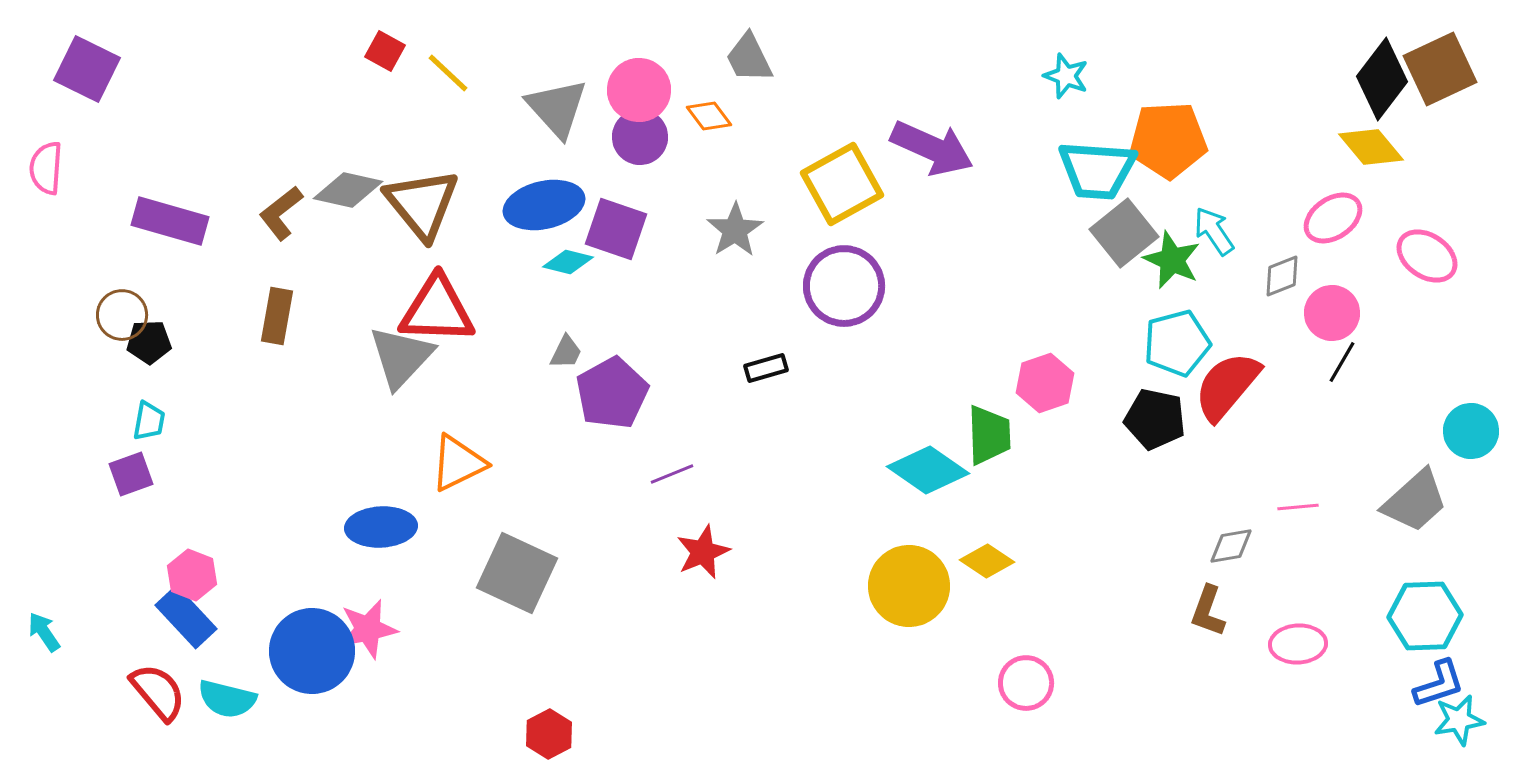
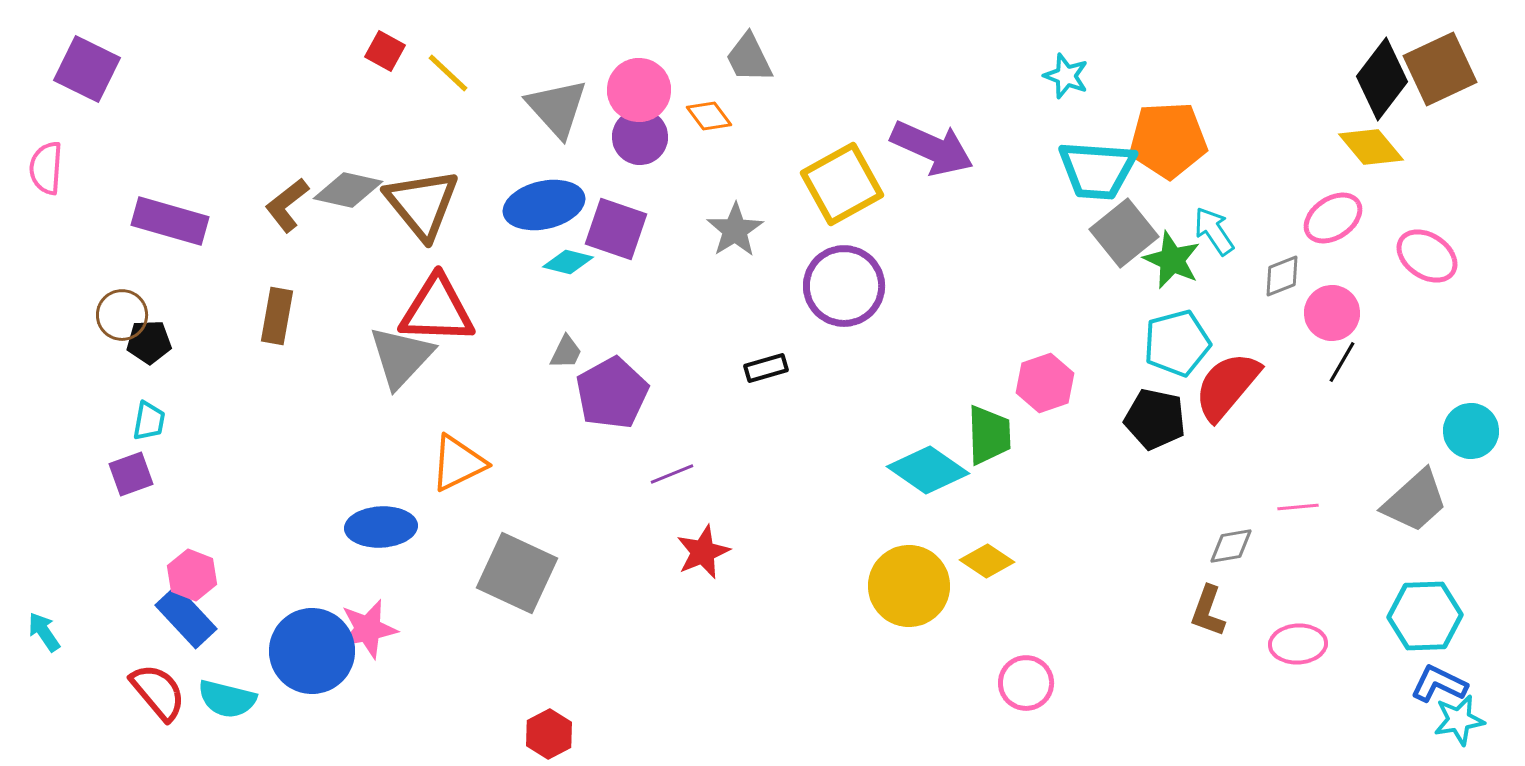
brown L-shape at (281, 213): moved 6 px right, 8 px up
blue L-shape at (1439, 684): rotated 136 degrees counterclockwise
